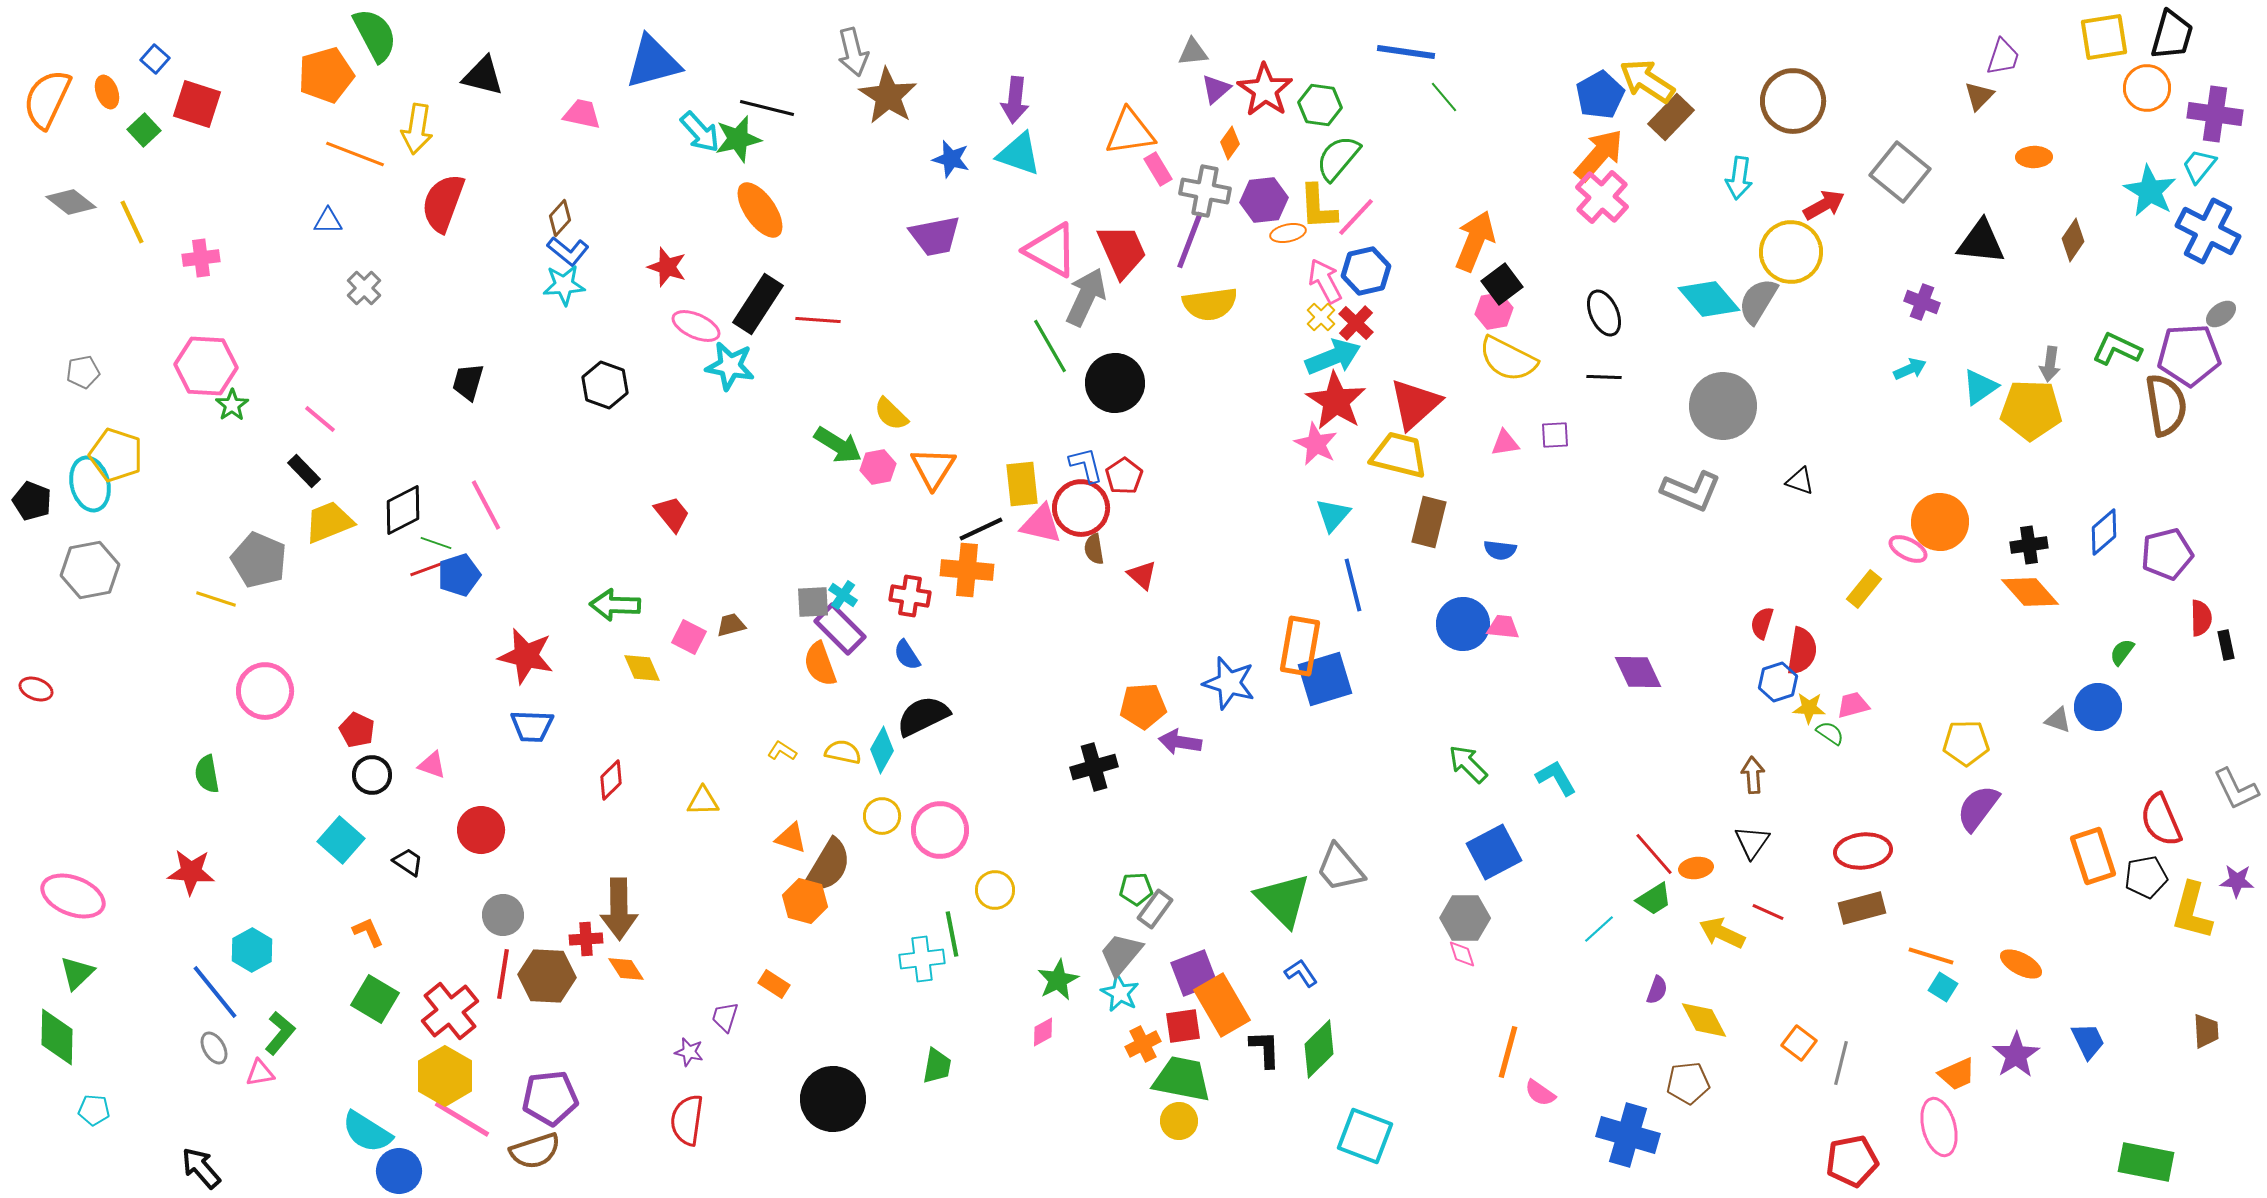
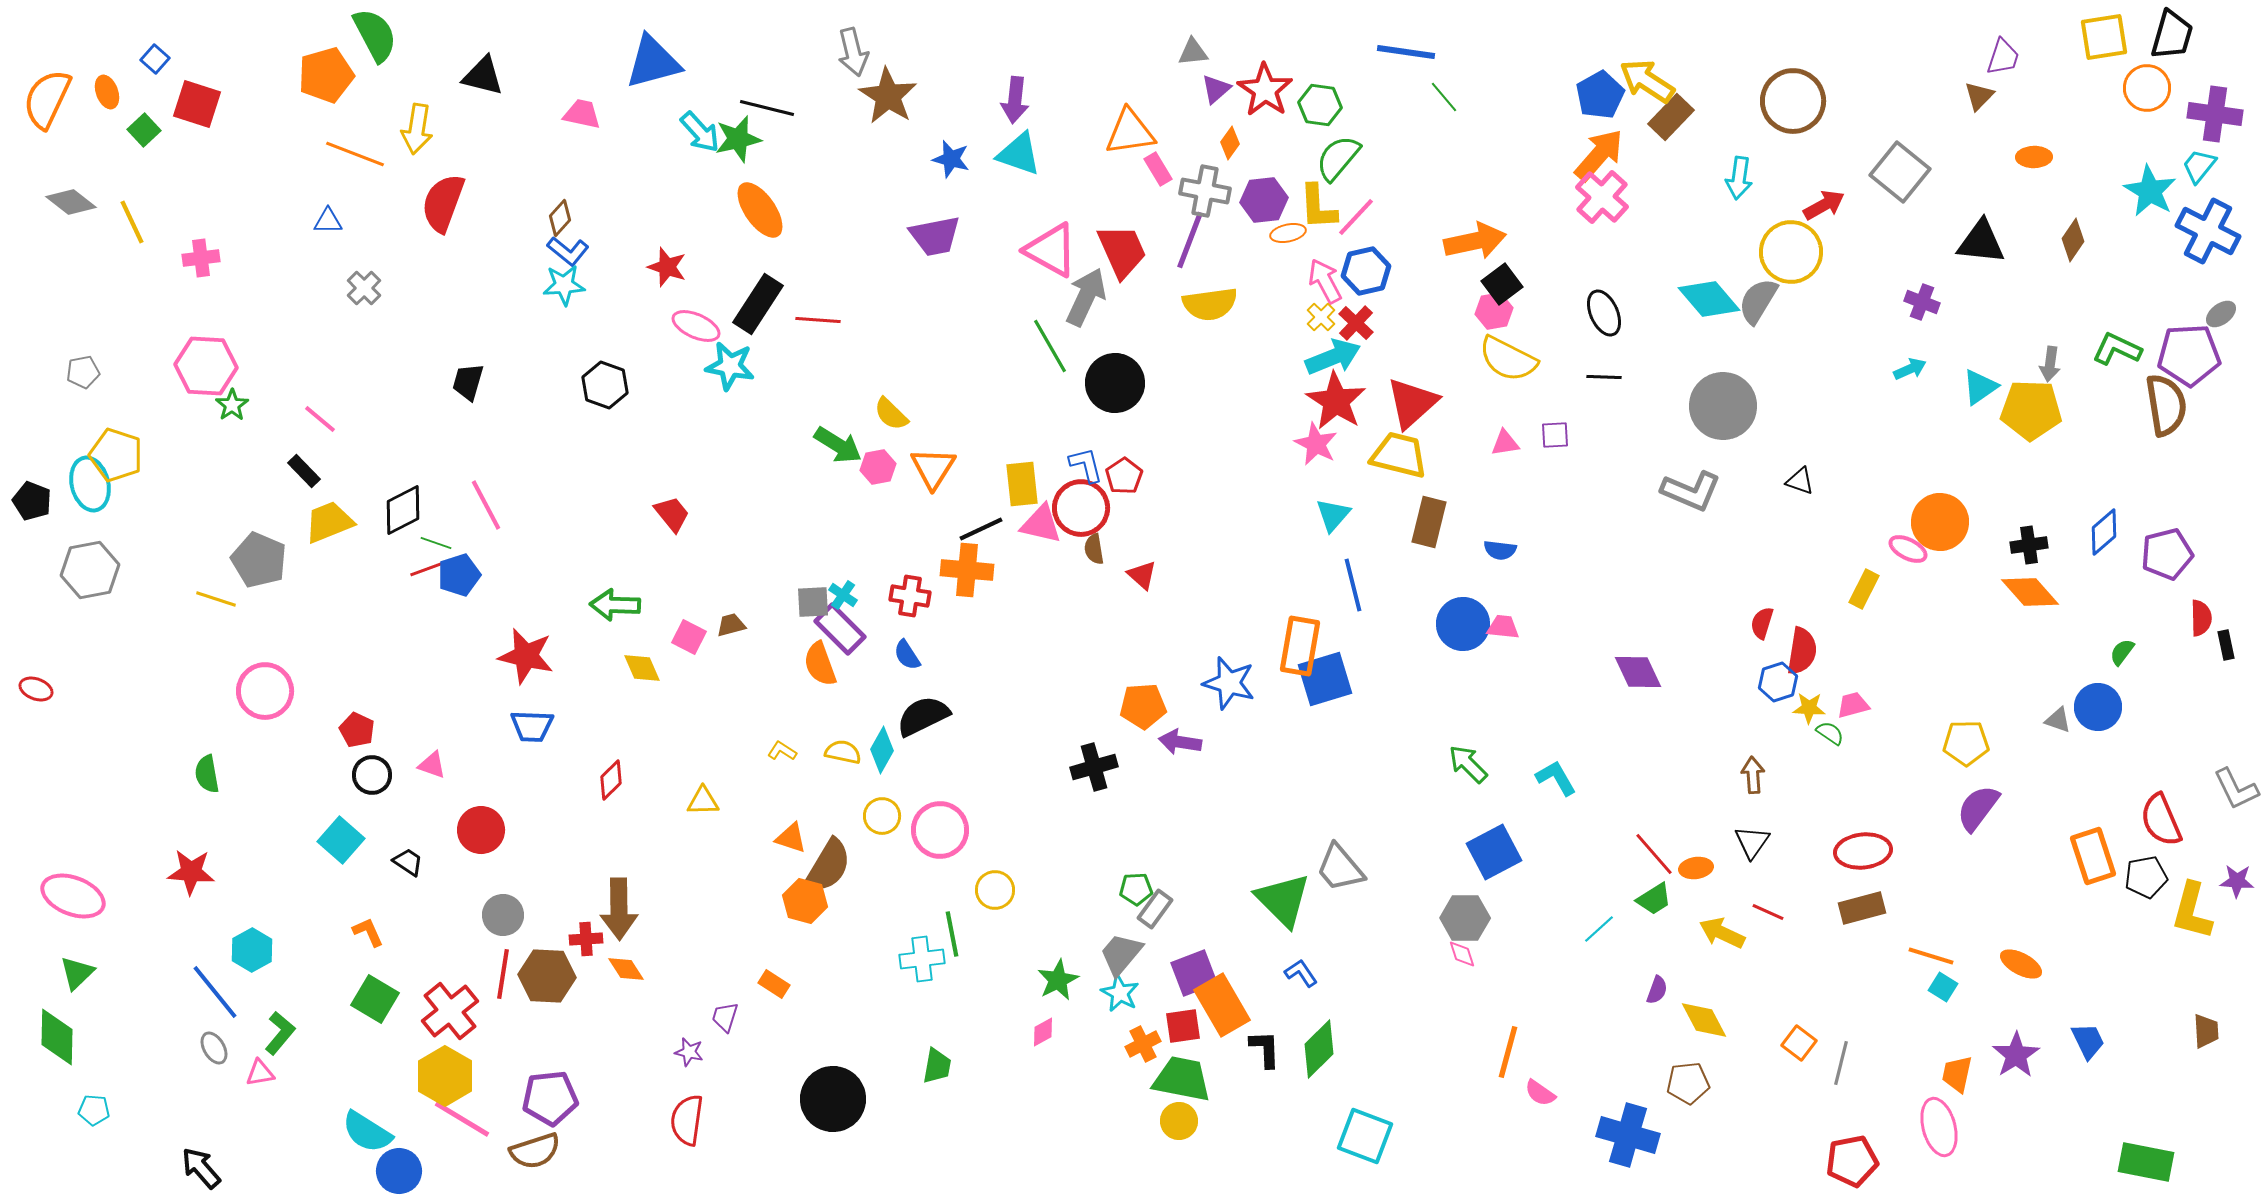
orange arrow at (1475, 241): rotated 56 degrees clockwise
red triangle at (1415, 404): moved 3 px left, 1 px up
yellow rectangle at (1864, 589): rotated 12 degrees counterclockwise
orange trapezoid at (1957, 1074): rotated 126 degrees clockwise
